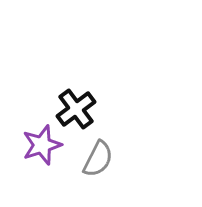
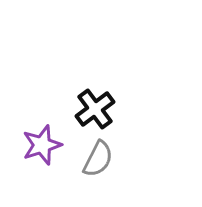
black cross: moved 19 px right
